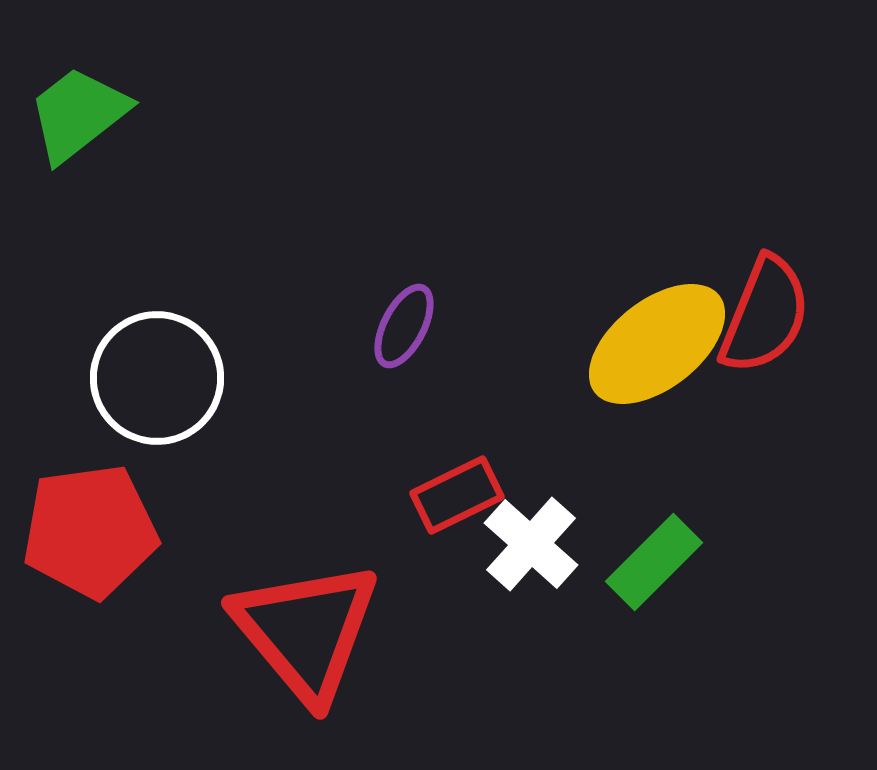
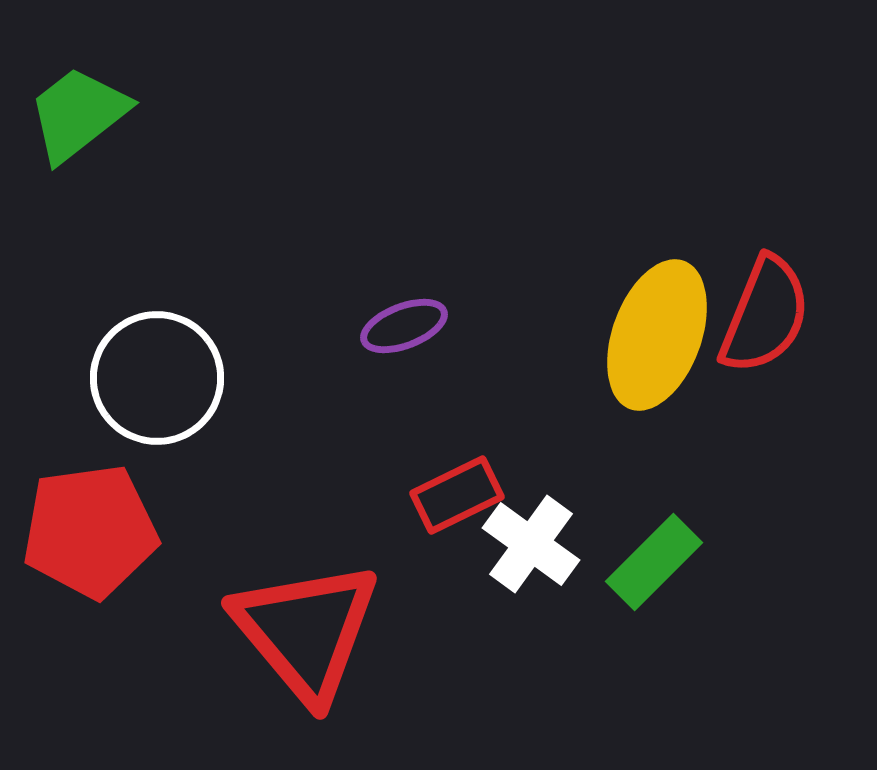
purple ellipse: rotated 42 degrees clockwise
yellow ellipse: moved 9 px up; rotated 32 degrees counterclockwise
white cross: rotated 6 degrees counterclockwise
